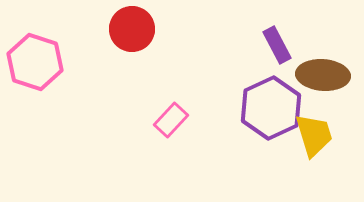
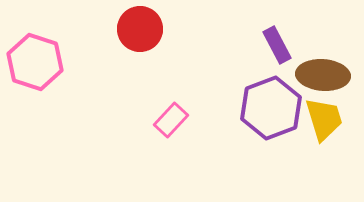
red circle: moved 8 px right
purple hexagon: rotated 4 degrees clockwise
yellow trapezoid: moved 10 px right, 16 px up
